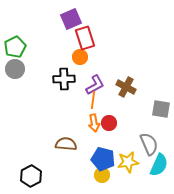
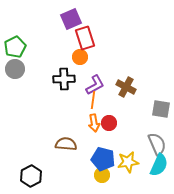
gray semicircle: moved 8 px right
